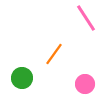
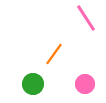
green circle: moved 11 px right, 6 px down
